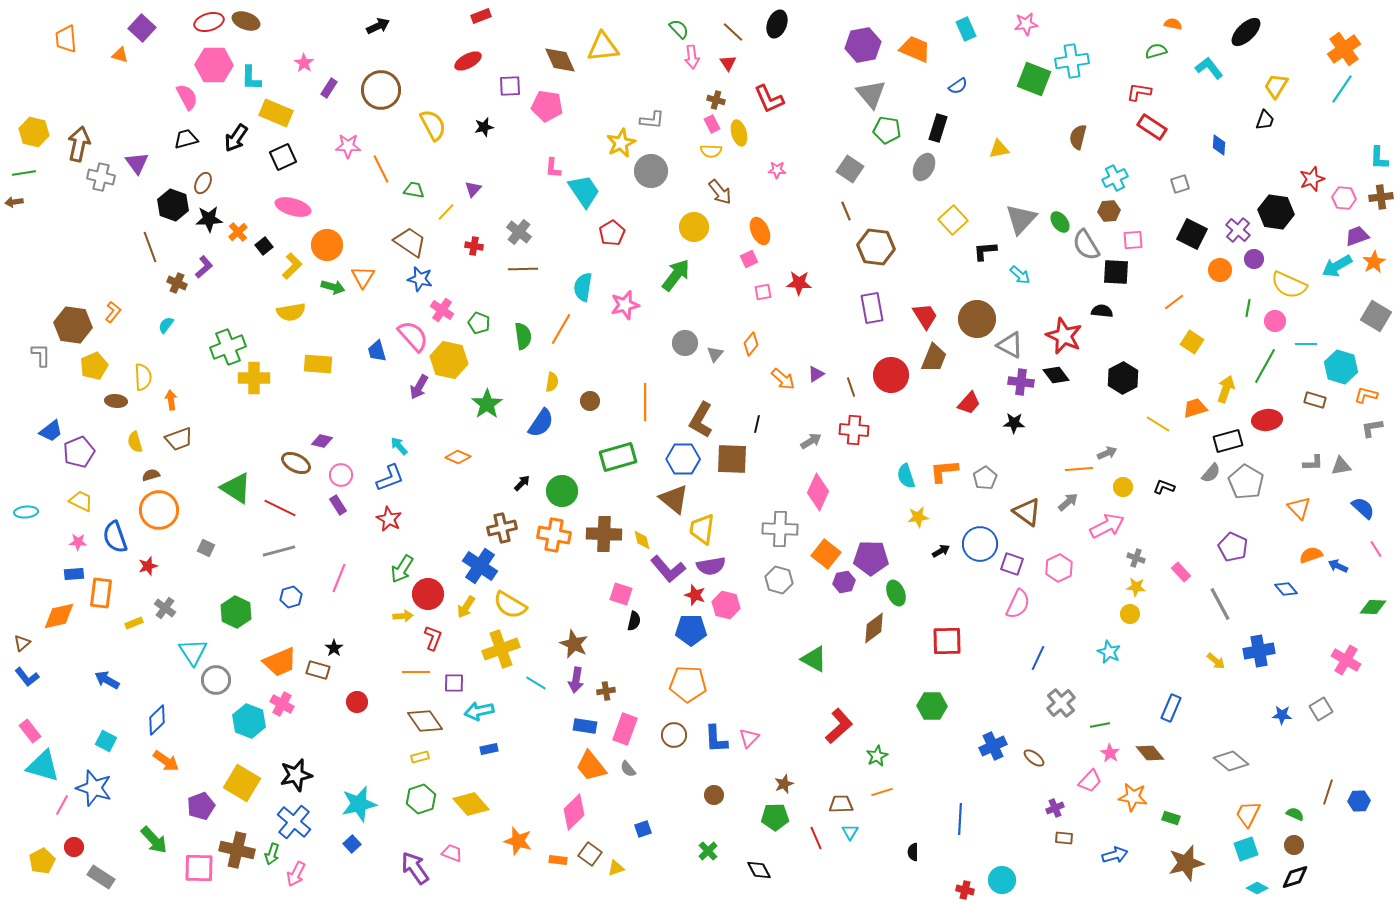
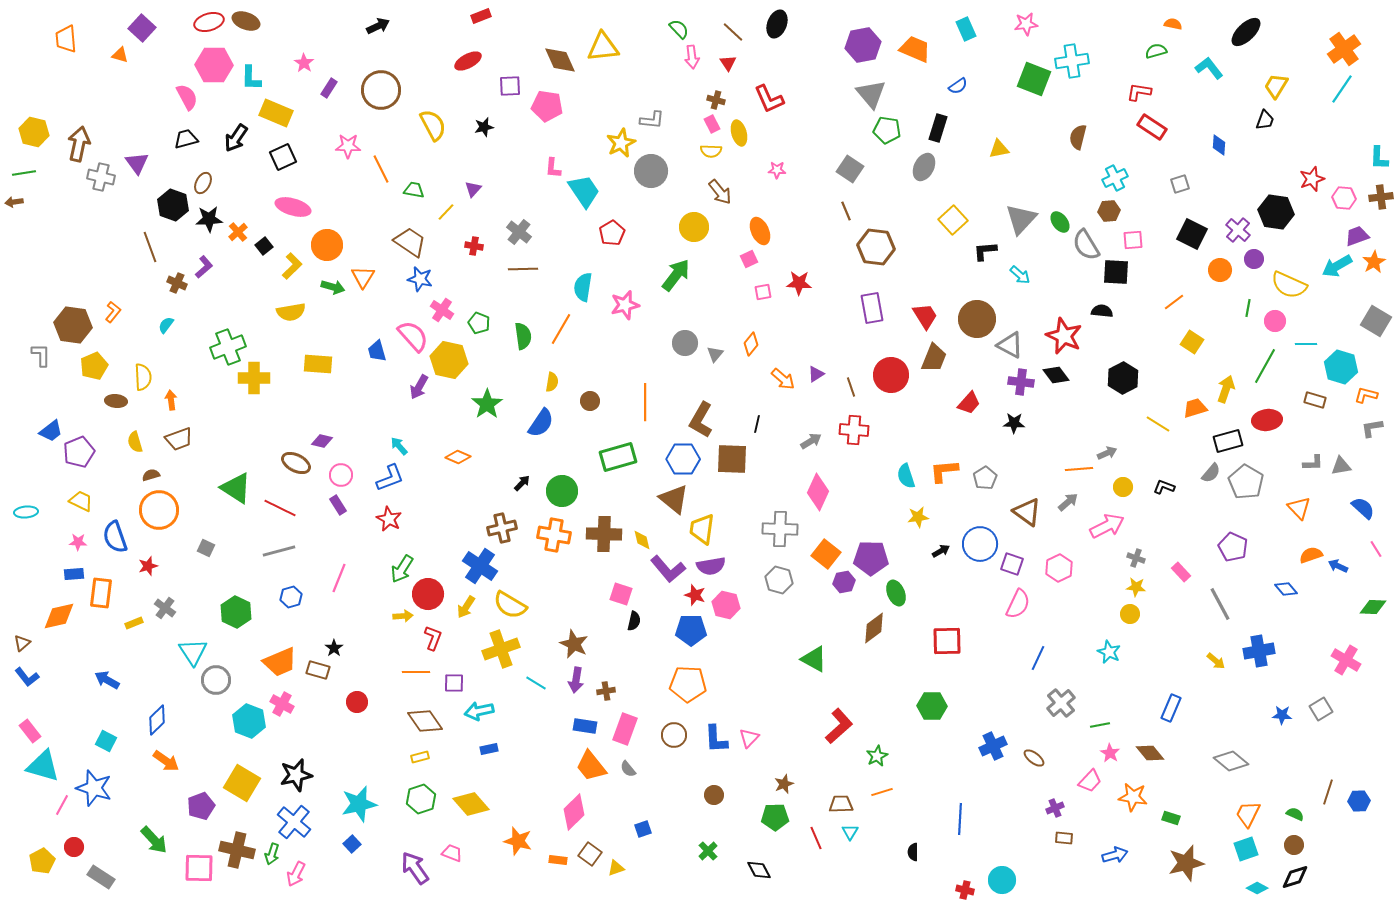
gray square at (1376, 316): moved 5 px down
